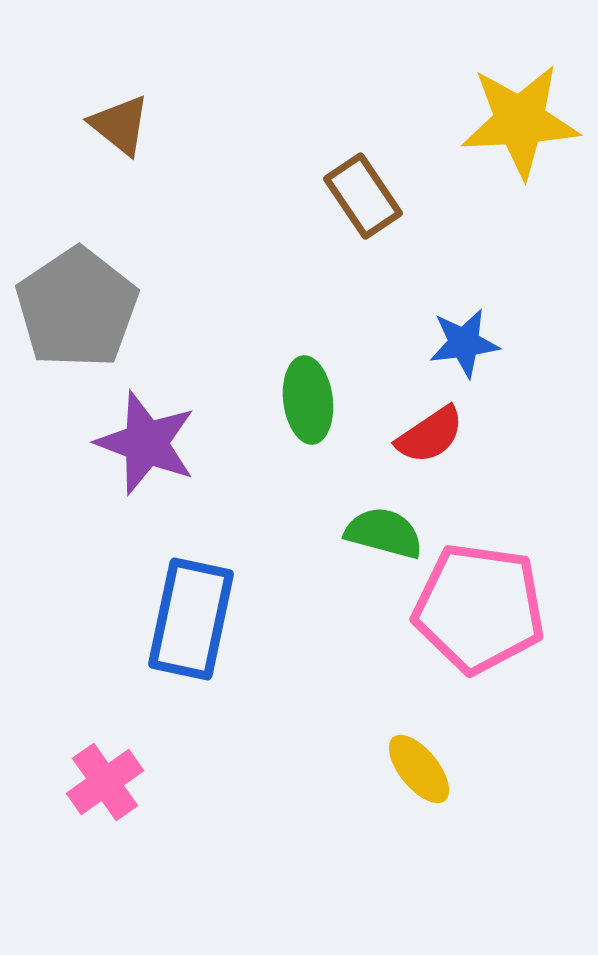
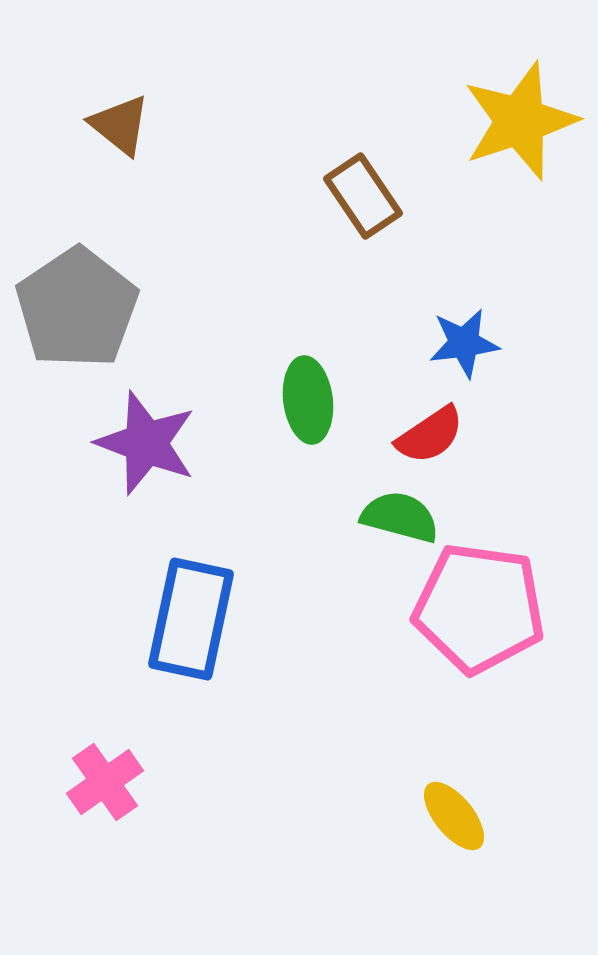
yellow star: rotated 15 degrees counterclockwise
green semicircle: moved 16 px right, 16 px up
yellow ellipse: moved 35 px right, 47 px down
